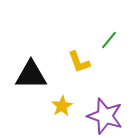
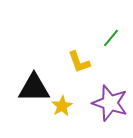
green line: moved 2 px right, 2 px up
black triangle: moved 3 px right, 13 px down
purple star: moved 5 px right, 13 px up
